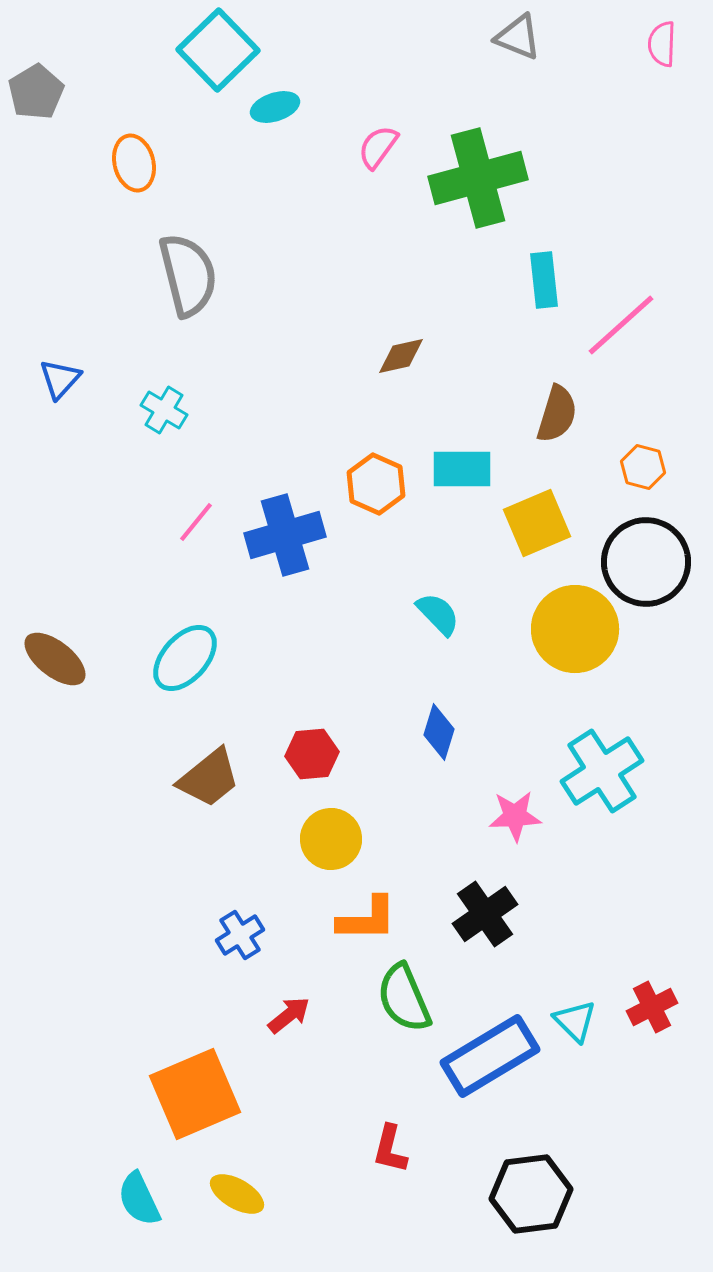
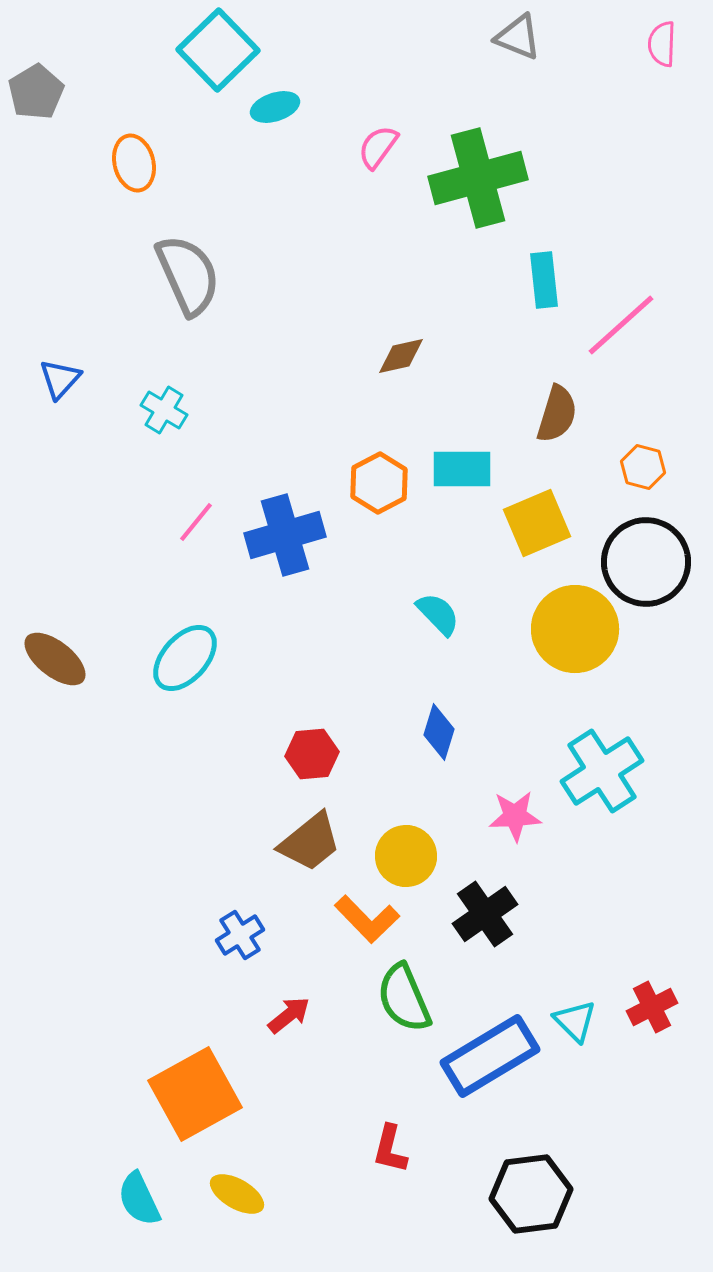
gray semicircle at (188, 275): rotated 10 degrees counterclockwise
orange hexagon at (376, 484): moved 3 px right, 1 px up; rotated 8 degrees clockwise
brown trapezoid at (209, 778): moved 101 px right, 64 px down
yellow circle at (331, 839): moved 75 px right, 17 px down
orange L-shape at (367, 919): rotated 46 degrees clockwise
orange square at (195, 1094): rotated 6 degrees counterclockwise
